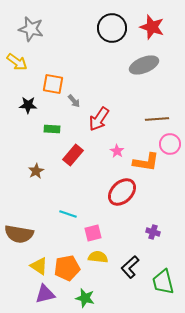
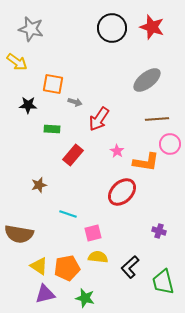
gray ellipse: moved 3 px right, 15 px down; rotated 16 degrees counterclockwise
gray arrow: moved 1 px right, 1 px down; rotated 32 degrees counterclockwise
brown star: moved 3 px right, 14 px down; rotated 14 degrees clockwise
purple cross: moved 6 px right, 1 px up
